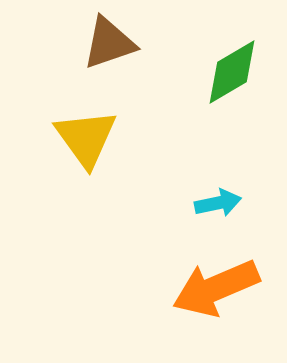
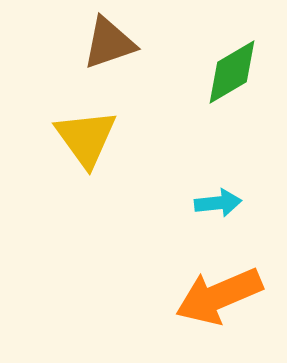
cyan arrow: rotated 6 degrees clockwise
orange arrow: moved 3 px right, 8 px down
